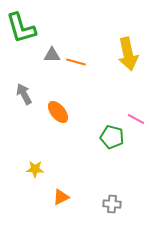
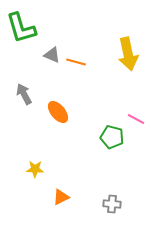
gray triangle: rotated 24 degrees clockwise
